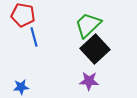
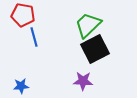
black square: rotated 16 degrees clockwise
purple star: moved 6 px left
blue star: moved 1 px up
